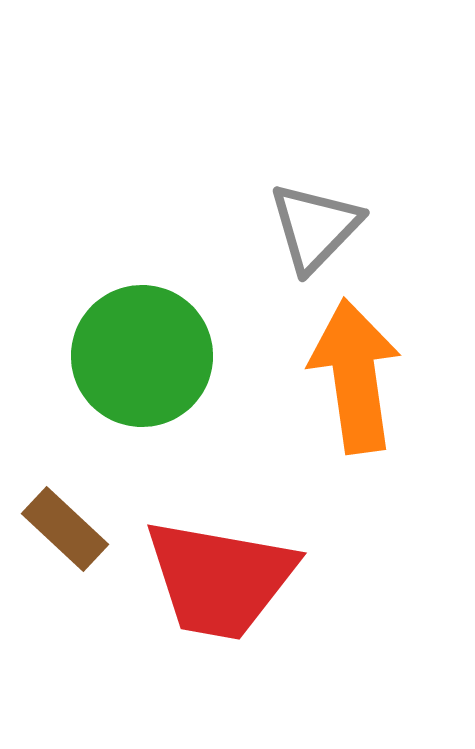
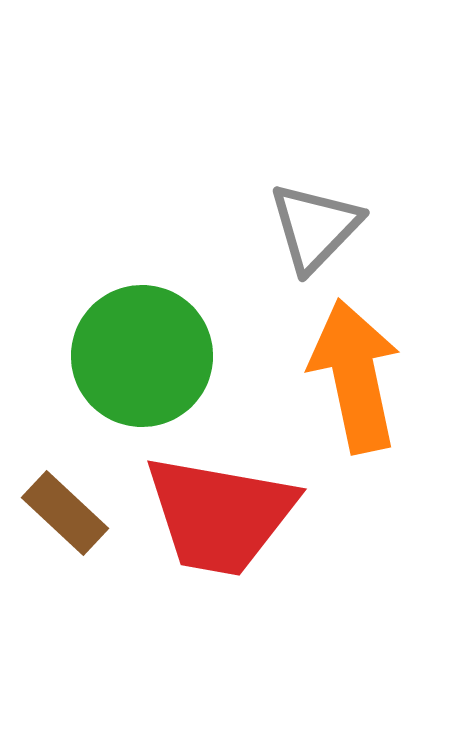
orange arrow: rotated 4 degrees counterclockwise
brown rectangle: moved 16 px up
red trapezoid: moved 64 px up
